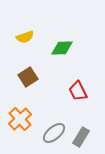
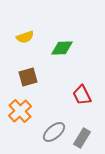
brown square: rotated 18 degrees clockwise
red trapezoid: moved 4 px right, 4 px down
orange cross: moved 8 px up
gray ellipse: moved 1 px up
gray rectangle: moved 1 px right, 1 px down
